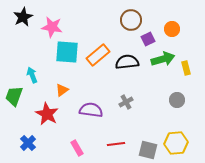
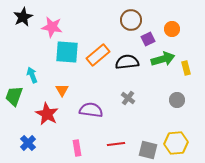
orange triangle: rotated 24 degrees counterclockwise
gray cross: moved 2 px right, 4 px up; rotated 24 degrees counterclockwise
pink rectangle: rotated 21 degrees clockwise
